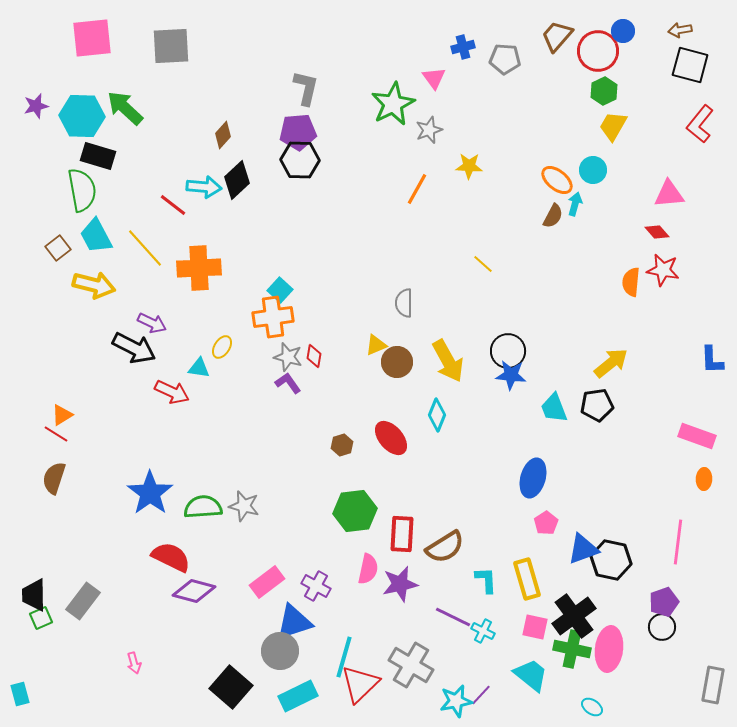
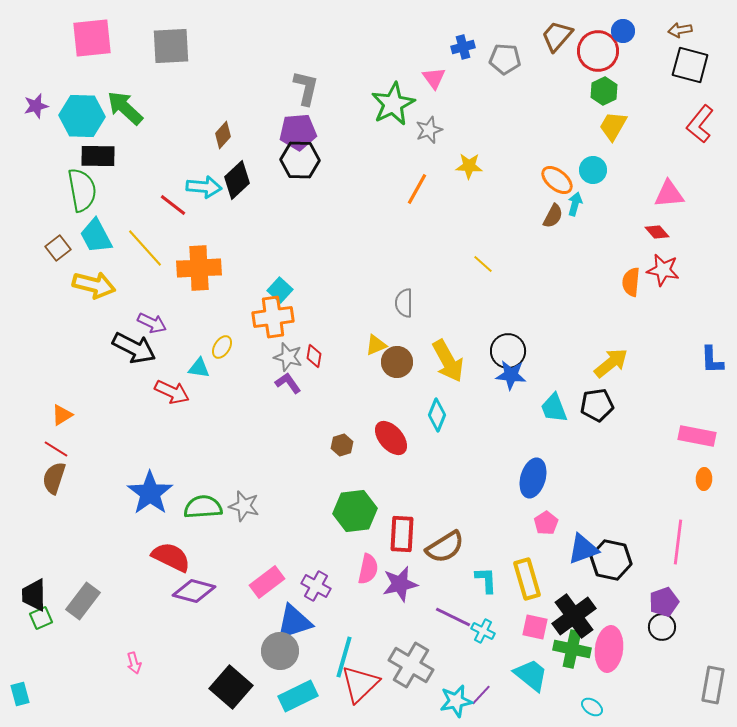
black rectangle at (98, 156): rotated 16 degrees counterclockwise
red line at (56, 434): moved 15 px down
pink rectangle at (697, 436): rotated 9 degrees counterclockwise
